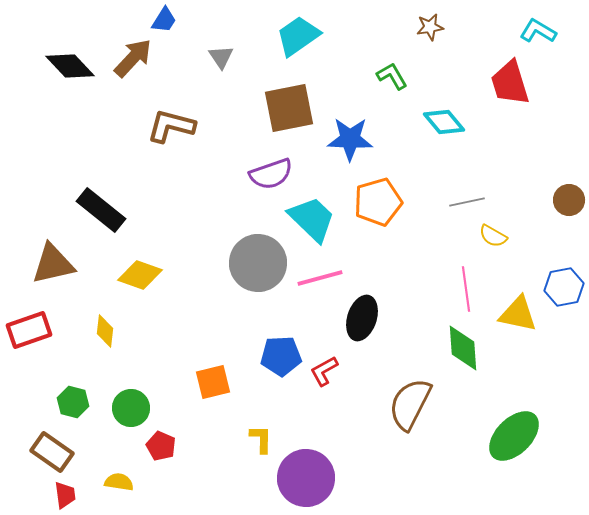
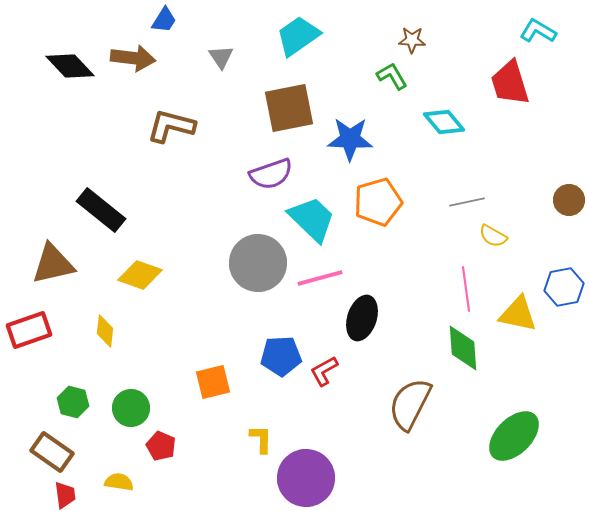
brown star at (430, 27): moved 18 px left, 13 px down; rotated 12 degrees clockwise
brown arrow at (133, 58): rotated 54 degrees clockwise
